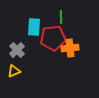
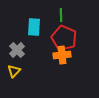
green line: moved 2 px up
red pentagon: moved 11 px right; rotated 30 degrees clockwise
orange cross: moved 8 px left, 7 px down
yellow triangle: rotated 24 degrees counterclockwise
